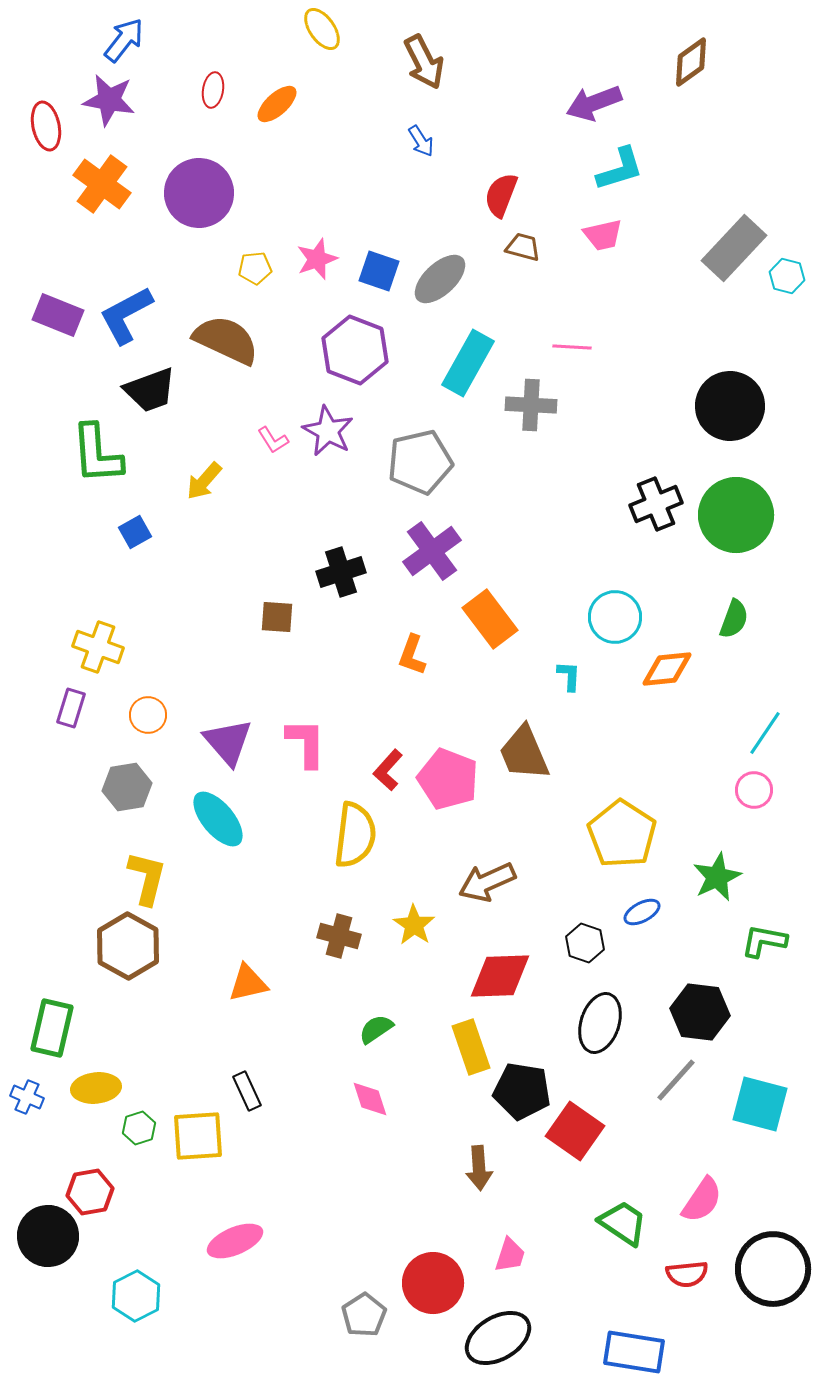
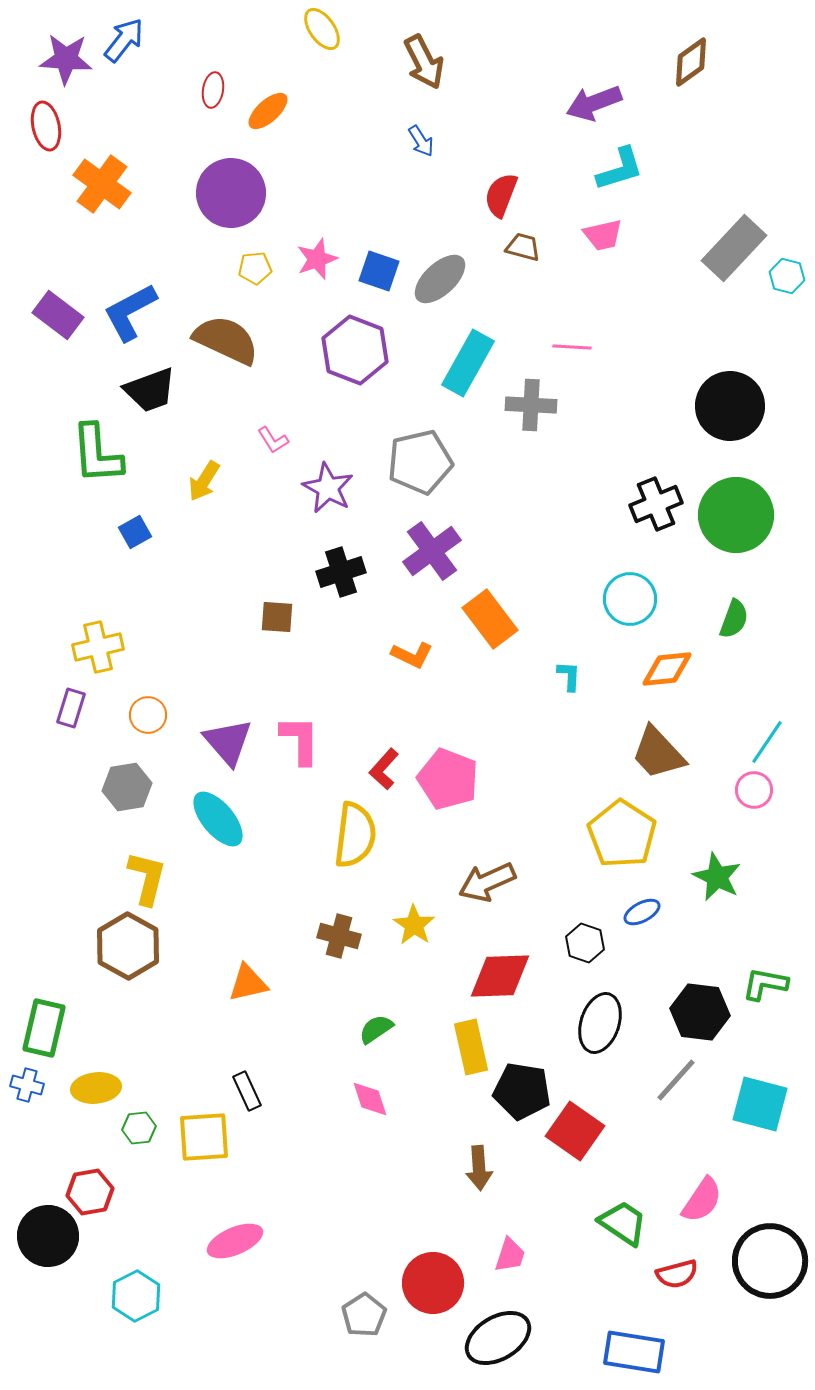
purple star at (109, 100): moved 43 px left, 41 px up; rotated 6 degrees counterclockwise
orange ellipse at (277, 104): moved 9 px left, 7 px down
purple circle at (199, 193): moved 32 px right
purple rectangle at (58, 315): rotated 15 degrees clockwise
blue L-shape at (126, 315): moved 4 px right, 3 px up
purple star at (328, 431): moved 57 px down
yellow arrow at (204, 481): rotated 9 degrees counterclockwise
cyan circle at (615, 617): moved 15 px right, 18 px up
yellow cross at (98, 647): rotated 33 degrees counterclockwise
orange L-shape at (412, 655): rotated 84 degrees counterclockwise
cyan line at (765, 733): moved 2 px right, 9 px down
pink L-shape at (306, 743): moved 6 px left, 3 px up
brown trapezoid at (524, 753): moved 134 px right; rotated 20 degrees counterclockwise
red L-shape at (388, 770): moved 4 px left, 1 px up
green star at (717, 877): rotated 21 degrees counterclockwise
green L-shape at (764, 941): moved 1 px right, 43 px down
green rectangle at (52, 1028): moved 8 px left
yellow rectangle at (471, 1047): rotated 6 degrees clockwise
blue cross at (27, 1097): moved 12 px up; rotated 8 degrees counterclockwise
green hexagon at (139, 1128): rotated 12 degrees clockwise
yellow square at (198, 1136): moved 6 px right, 1 px down
black circle at (773, 1269): moved 3 px left, 8 px up
red semicircle at (687, 1274): moved 10 px left; rotated 9 degrees counterclockwise
